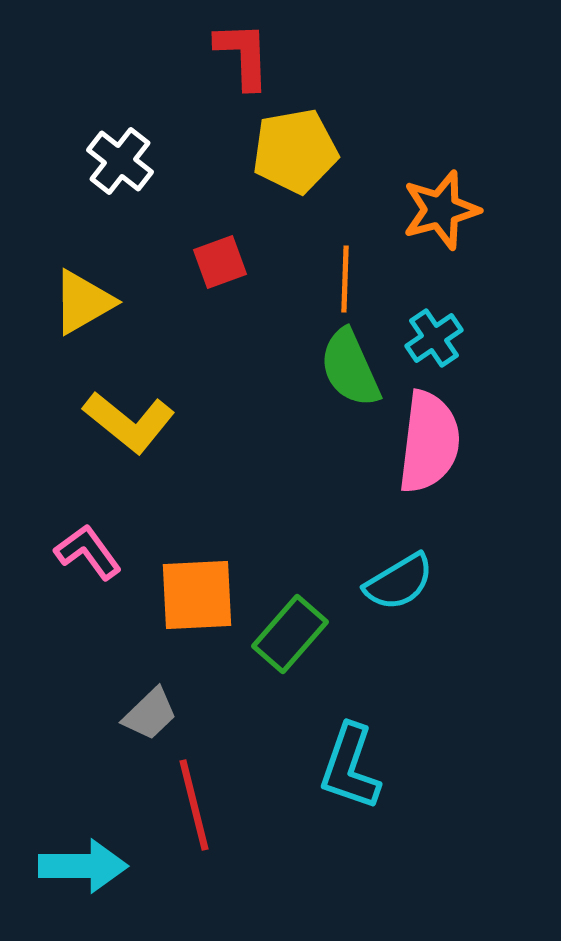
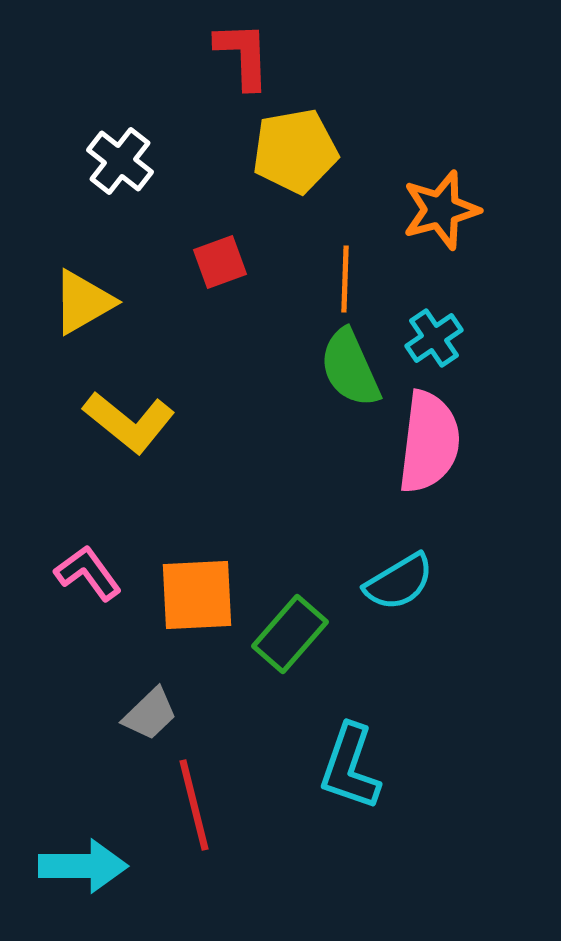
pink L-shape: moved 21 px down
